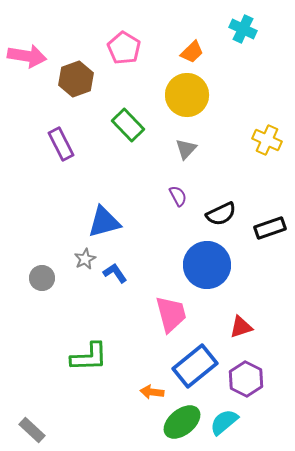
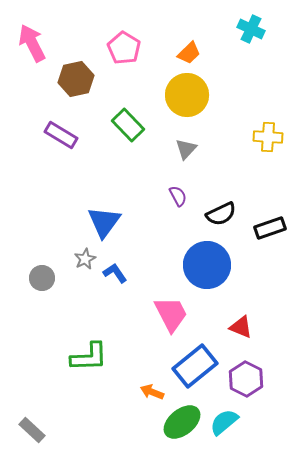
cyan cross: moved 8 px right
orange trapezoid: moved 3 px left, 1 px down
pink arrow: moved 5 px right, 13 px up; rotated 126 degrees counterclockwise
brown hexagon: rotated 8 degrees clockwise
yellow cross: moved 1 px right, 3 px up; rotated 20 degrees counterclockwise
purple rectangle: moved 9 px up; rotated 32 degrees counterclockwise
blue triangle: rotated 39 degrees counterclockwise
pink trapezoid: rotated 12 degrees counterclockwise
red triangle: rotated 40 degrees clockwise
orange arrow: rotated 15 degrees clockwise
